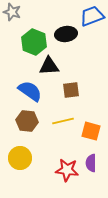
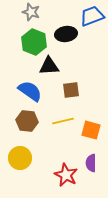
gray star: moved 19 px right
orange square: moved 1 px up
red star: moved 1 px left, 5 px down; rotated 20 degrees clockwise
